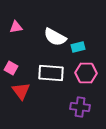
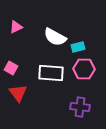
pink triangle: rotated 16 degrees counterclockwise
pink hexagon: moved 2 px left, 4 px up
red triangle: moved 3 px left, 2 px down
